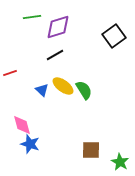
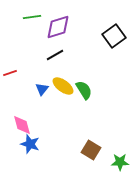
blue triangle: moved 1 px up; rotated 24 degrees clockwise
brown square: rotated 30 degrees clockwise
green star: rotated 30 degrees counterclockwise
